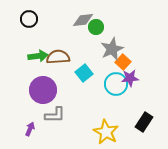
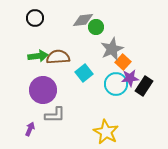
black circle: moved 6 px right, 1 px up
black rectangle: moved 36 px up
